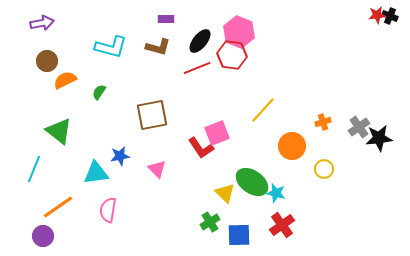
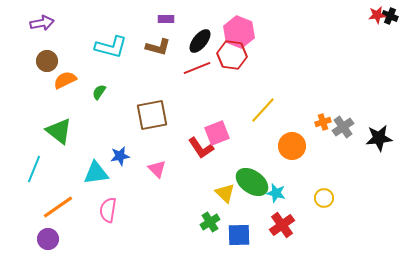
gray cross: moved 16 px left
yellow circle: moved 29 px down
purple circle: moved 5 px right, 3 px down
